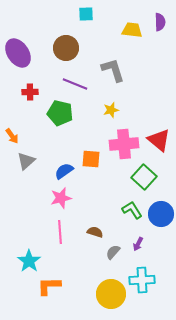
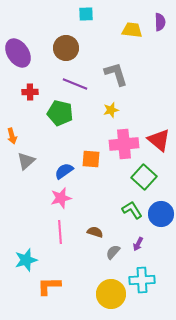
gray L-shape: moved 3 px right, 4 px down
orange arrow: rotated 21 degrees clockwise
cyan star: moved 3 px left, 1 px up; rotated 20 degrees clockwise
